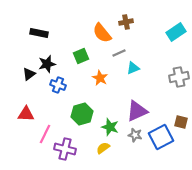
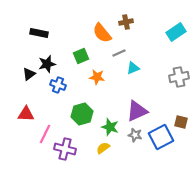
orange star: moved 3 px left, 1 px up; rotated 21 degrees counterclockwise
